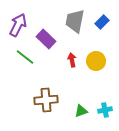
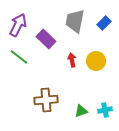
blue rectangle: moved 2 px right, 1 px down
green line: moved 6 px left
